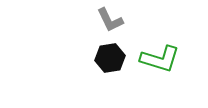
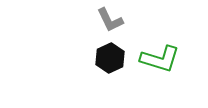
black hexagon: rotated 16 degrees counterclockwise
